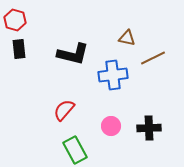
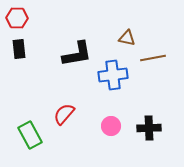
red hexagon: moved 2 px right, 2 px up; rotated 15 degrees counterclockwise
black L-shape: moved 4 px right; rotated 24 degrees counterclockwise
brown line: rotated 15 degrees clockwise
red semicircle: moved 4 px down
green rectangle: moved 45 px left, 15 px up
